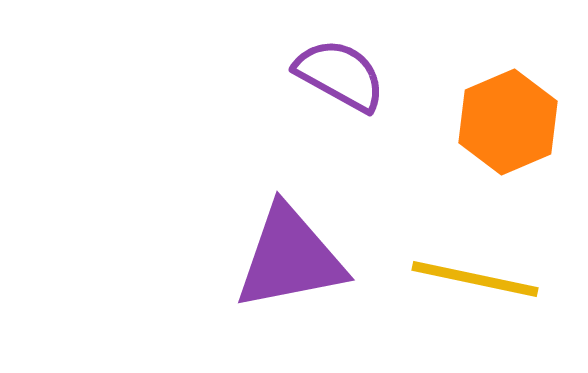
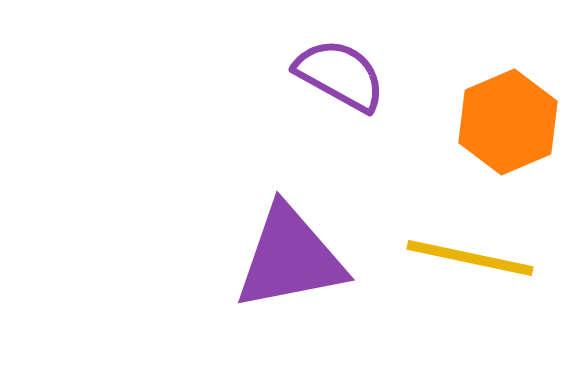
yellow line: moved 5 px left, 21 px up
